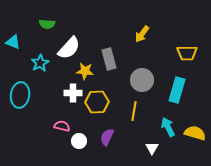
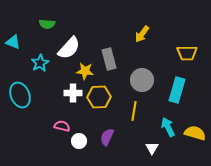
cyan ellipse: rotated 30 degrees counterclockwise
yellow hexagon: moved 2 px right, 5 px up
